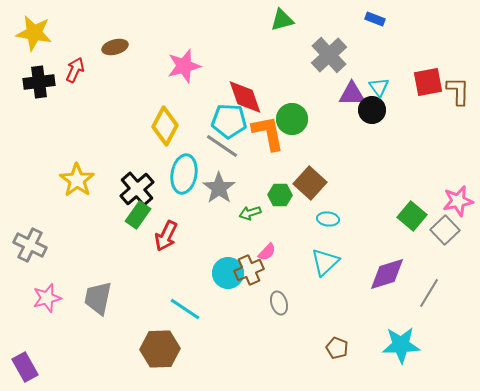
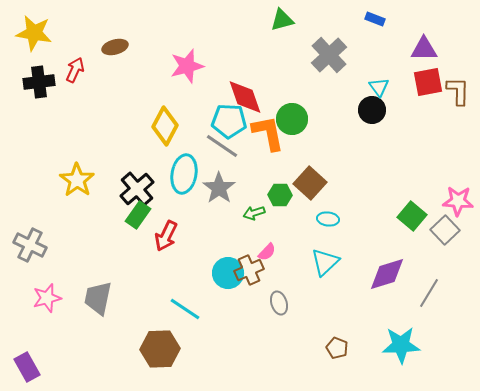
pink star at (184, 66): moved 3 px right
purple triangle at (352, 94): moved 72 px right, 45 px up
pink star at (458, 201): rotated 16 degrees clockwise
green arrow at (250, 213): moved 4 px right
purple rectangle at (25, 367): moved 2 px right
